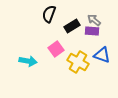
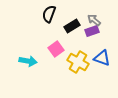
purple rectangle: rotated 24 degrees counterclockwise
blue triangle: moved 3 px down
